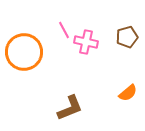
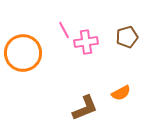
pink cross: rotated 20 degrees counterclockwise
orange circle: moved 1 px left, 1 px down
orange semicircle: moved 7 px left; rotated 12 degrees clockwise
brown L-shape: moved 15 px right
